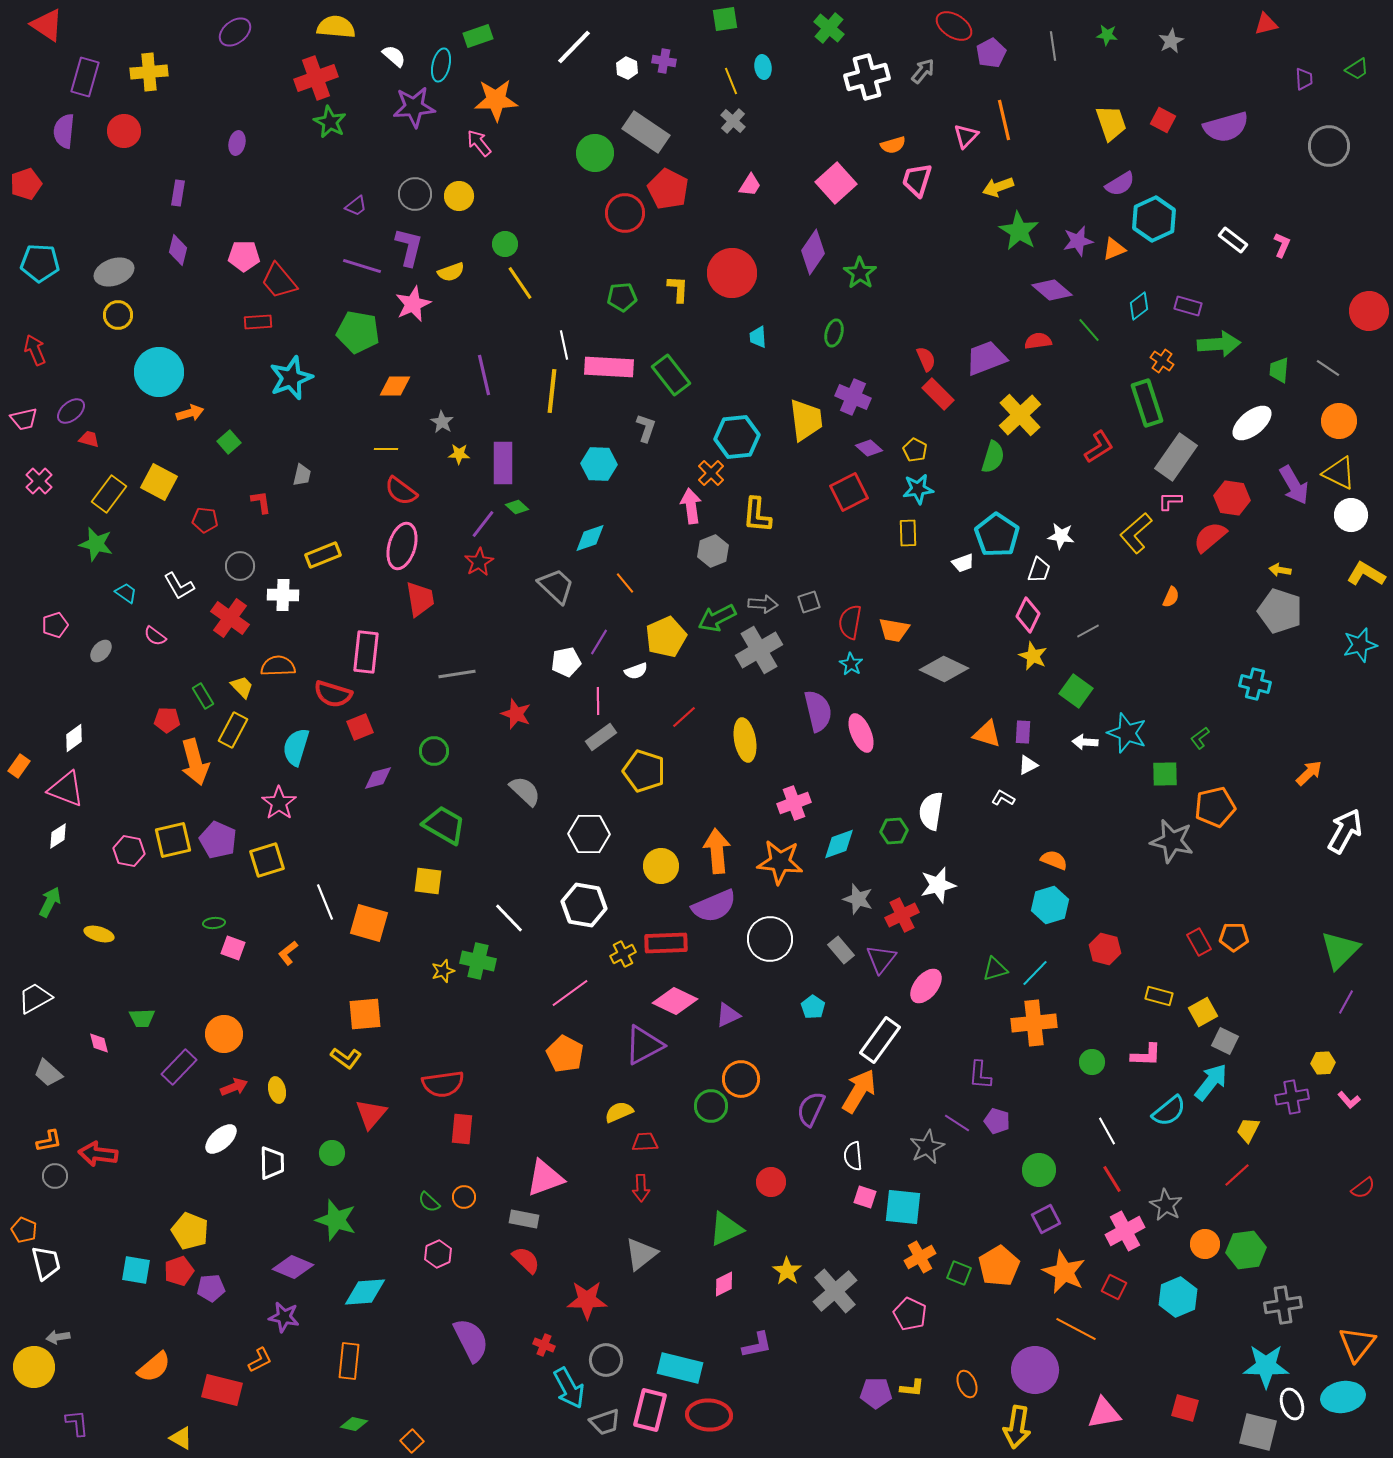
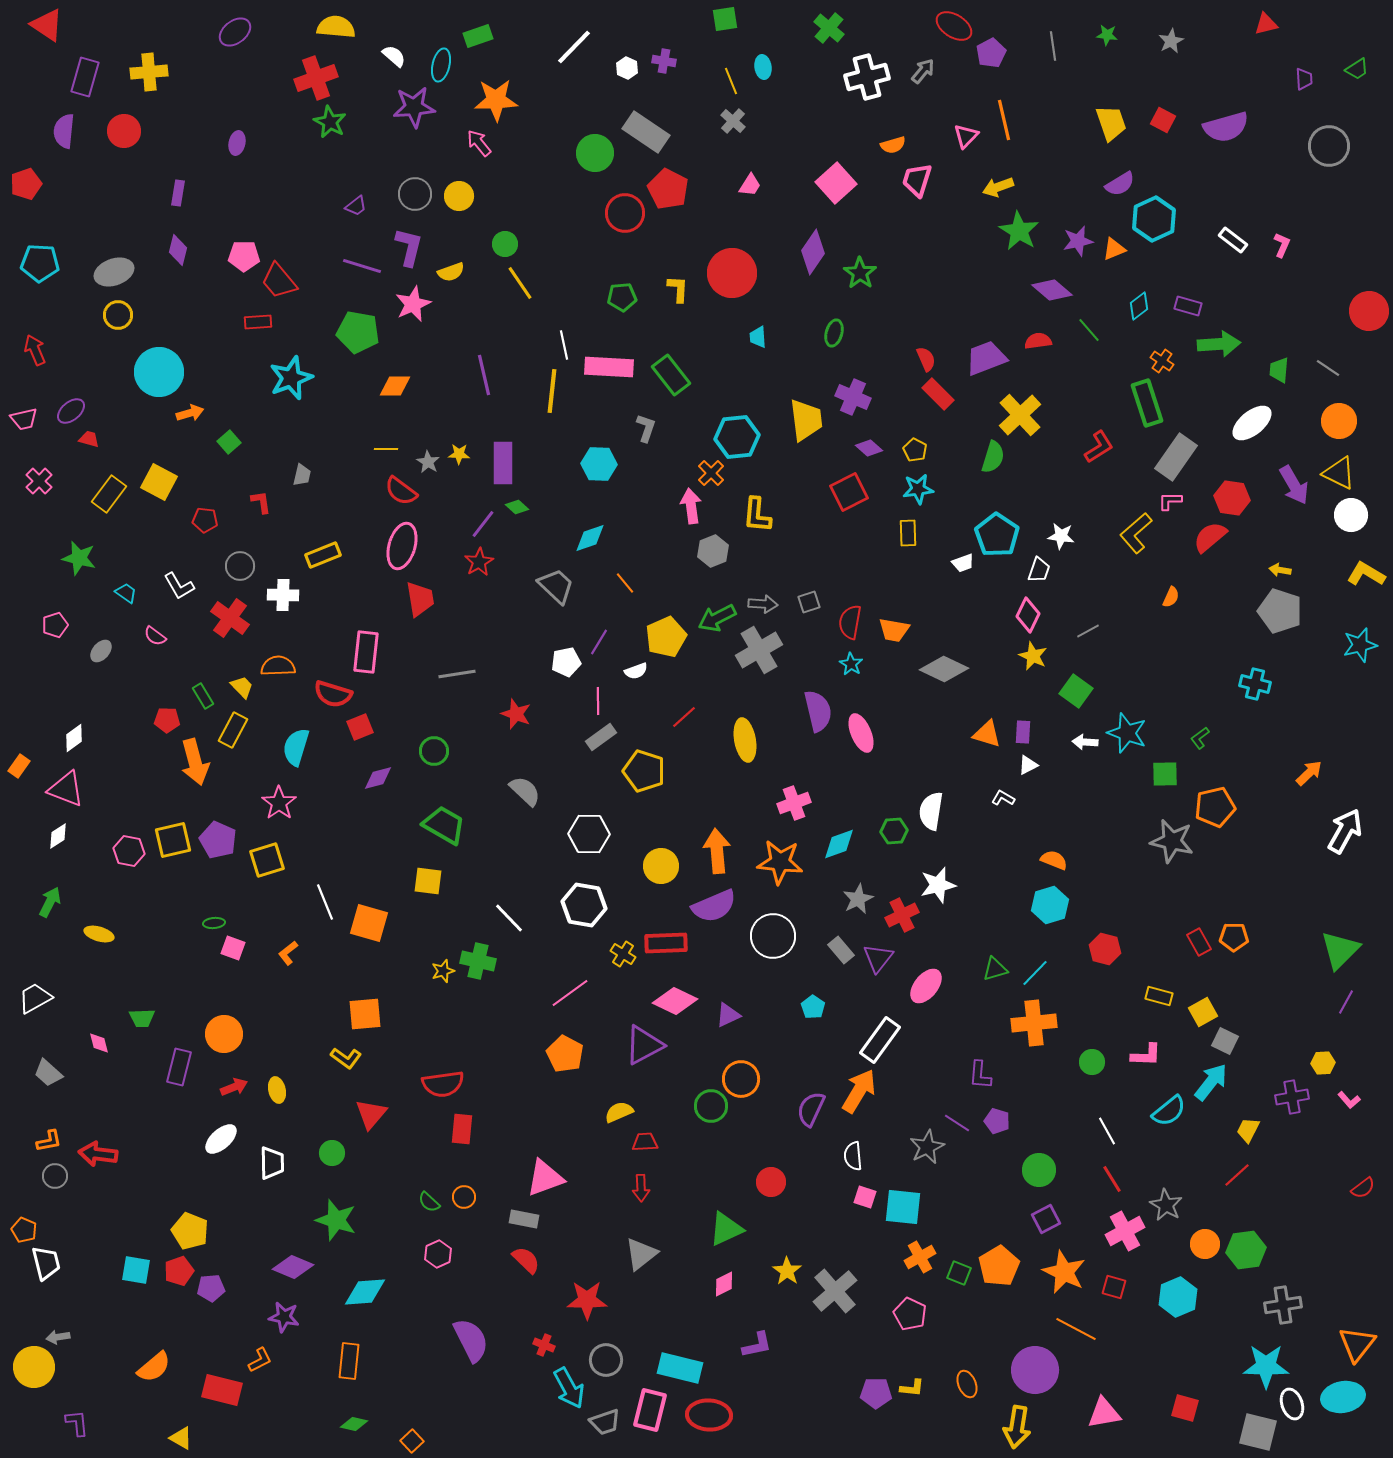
gray star at (442, 422): moved 14 px left, 40 px down
green star at (96, 544): moved 17 px left, 14 px down
gray star at (858, 899): rotated 28 degrees clockwise
white circle at (770, 939): moved 3 px right, 3 px up
yellow cross at (623, 954): rotated 30 degrees counterclockwise
purple triangle at (881, 959): moved 3 px left, 1 px up
purple rectangle at (179, 1067): rotated 30 degrees counterclockwise
red square at (1114, 1287): rotated 10 degrees counterclockwise
